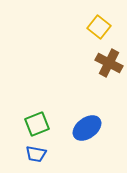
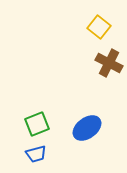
blue trapezoid: rotated 25 degrees counterclockwise
